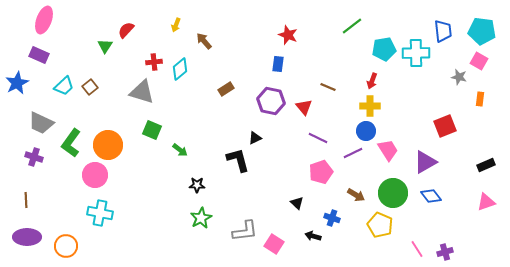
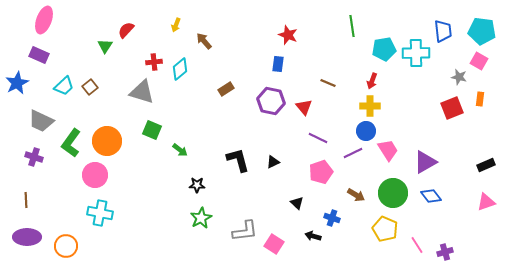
green line at (352, 26): rotated 60 degrees counterclockwise
brown line at (328, 87): moved 4 px up
gray trapezoid at (41, 123): moved 2 px up
red square at (445, 126): moved 7 px right, 18 px up
black triangle at (255, 138): moved 18 px right, 24 px down
orange circle at (108, 145): moved 1 px left, 4 px up
yellow pentagon at (380, 225): moved 5 px right, 4 px down
pink line at (417, 249): moved 4 px up
